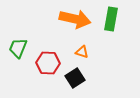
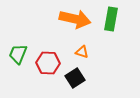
green trapezoid: moved 6 px down
